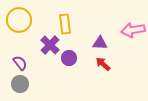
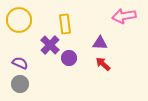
pink arrow: moved 9 px left, 14 px up
purple semicircle: rotated 28 degrees counterclockwise
